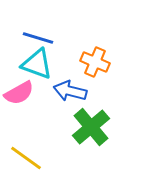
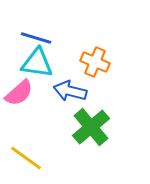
blue line: moved 2 px left
cyan triangle: moved 1 px up; rotated 12 degrees counterclockwise
pink semicircle: rotated 12 degrees counterclockwise
